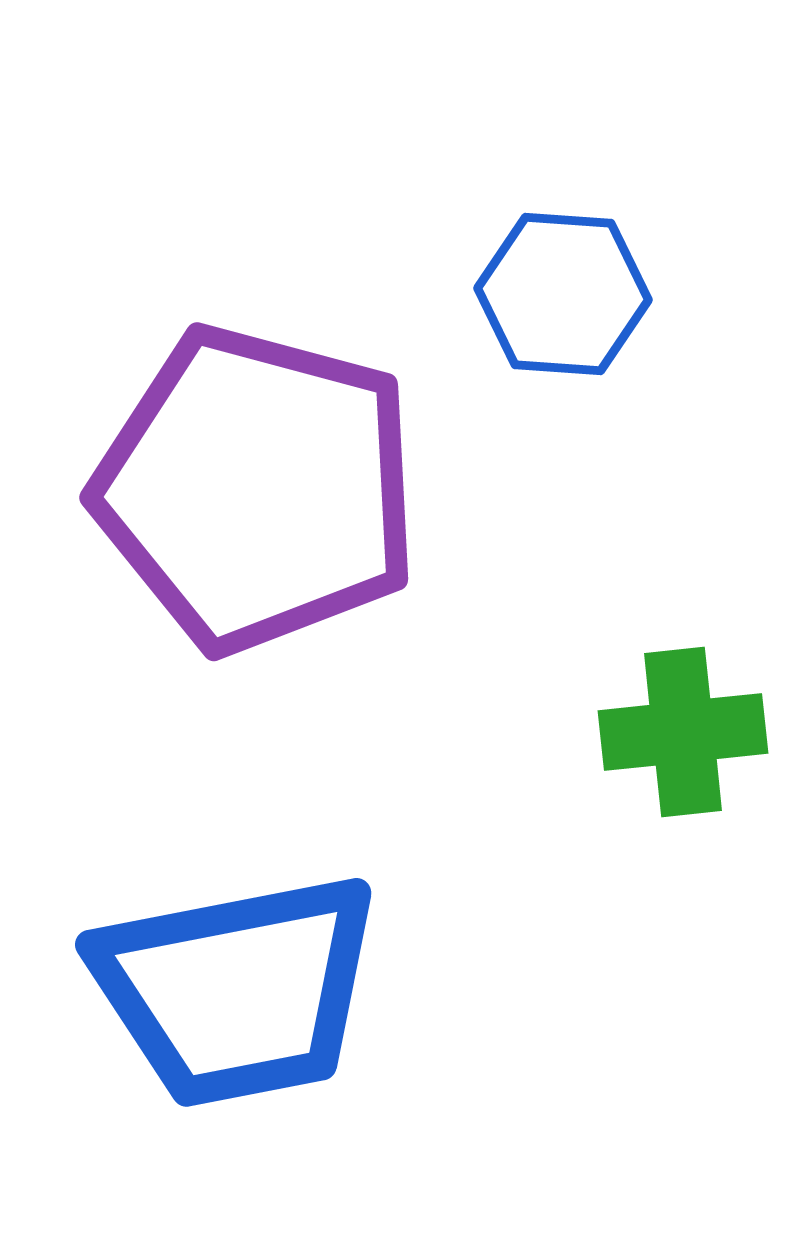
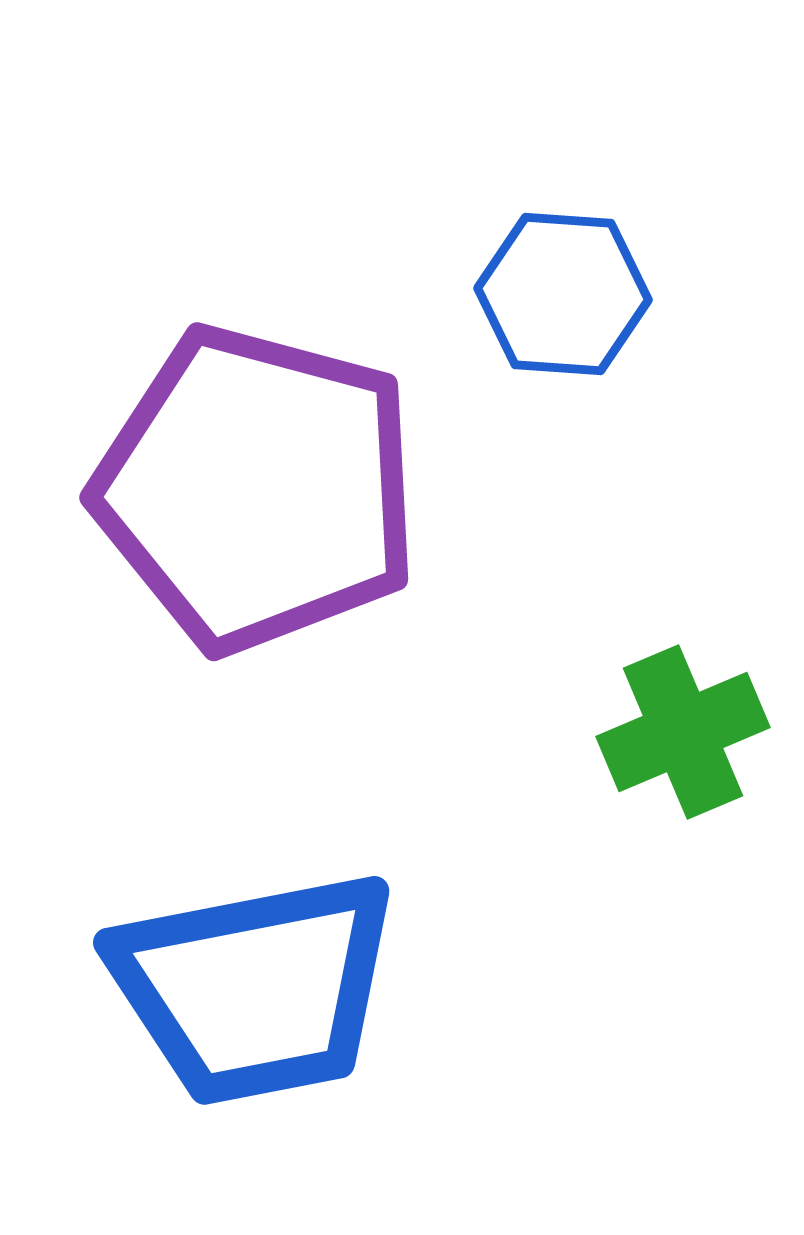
green cross: rotated 17 degrees counterclockwise
blue trapezoid: moved 18 px right, 2 px up
